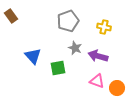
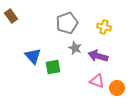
gray pentagon: moved 1 px left, 2 px down
green square: moved 5 px left, 1 px up
